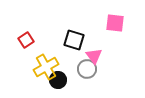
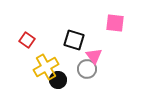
red square: moved 1 px right; rotated 21 degrees counterclockwise
